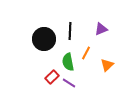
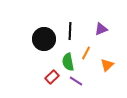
purple line: moved 7 px right, 2 px up
